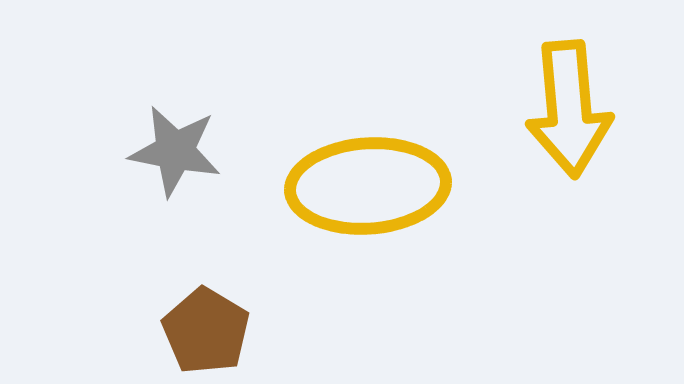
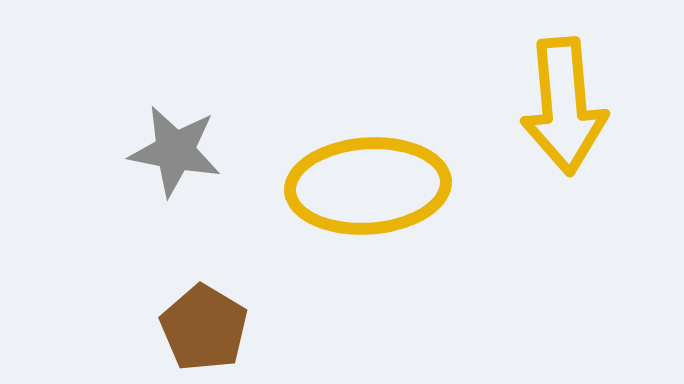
yellow arrow: moved 5 px left, 3 px up
brown pentagon: moved 2 px left, 3 px up
